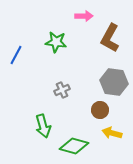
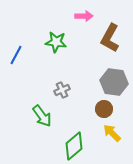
brown circle: moved 4 px right, 1 px up
green arrow: moved 1 px left, 10 px up; rotated 20 degrees counterclockwise
yellow arrow: rotated 30 degrees clockwise
green diamond: rotated 56 degrees counterclockwise
